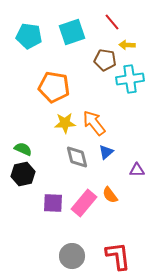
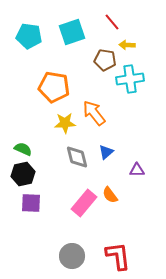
orange arrow: moved 10 px up
purple square: moved 22 px left
